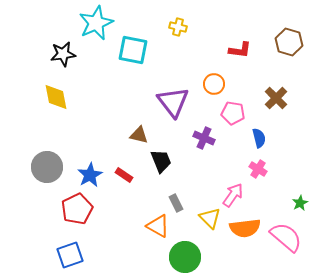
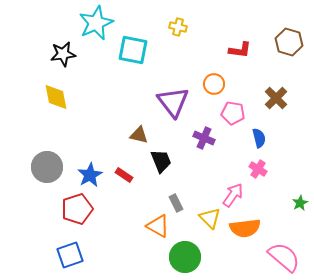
red pentagon: rotated 8 degrees clockwise
pink semicircle: moved 2 px left, 20 px down
